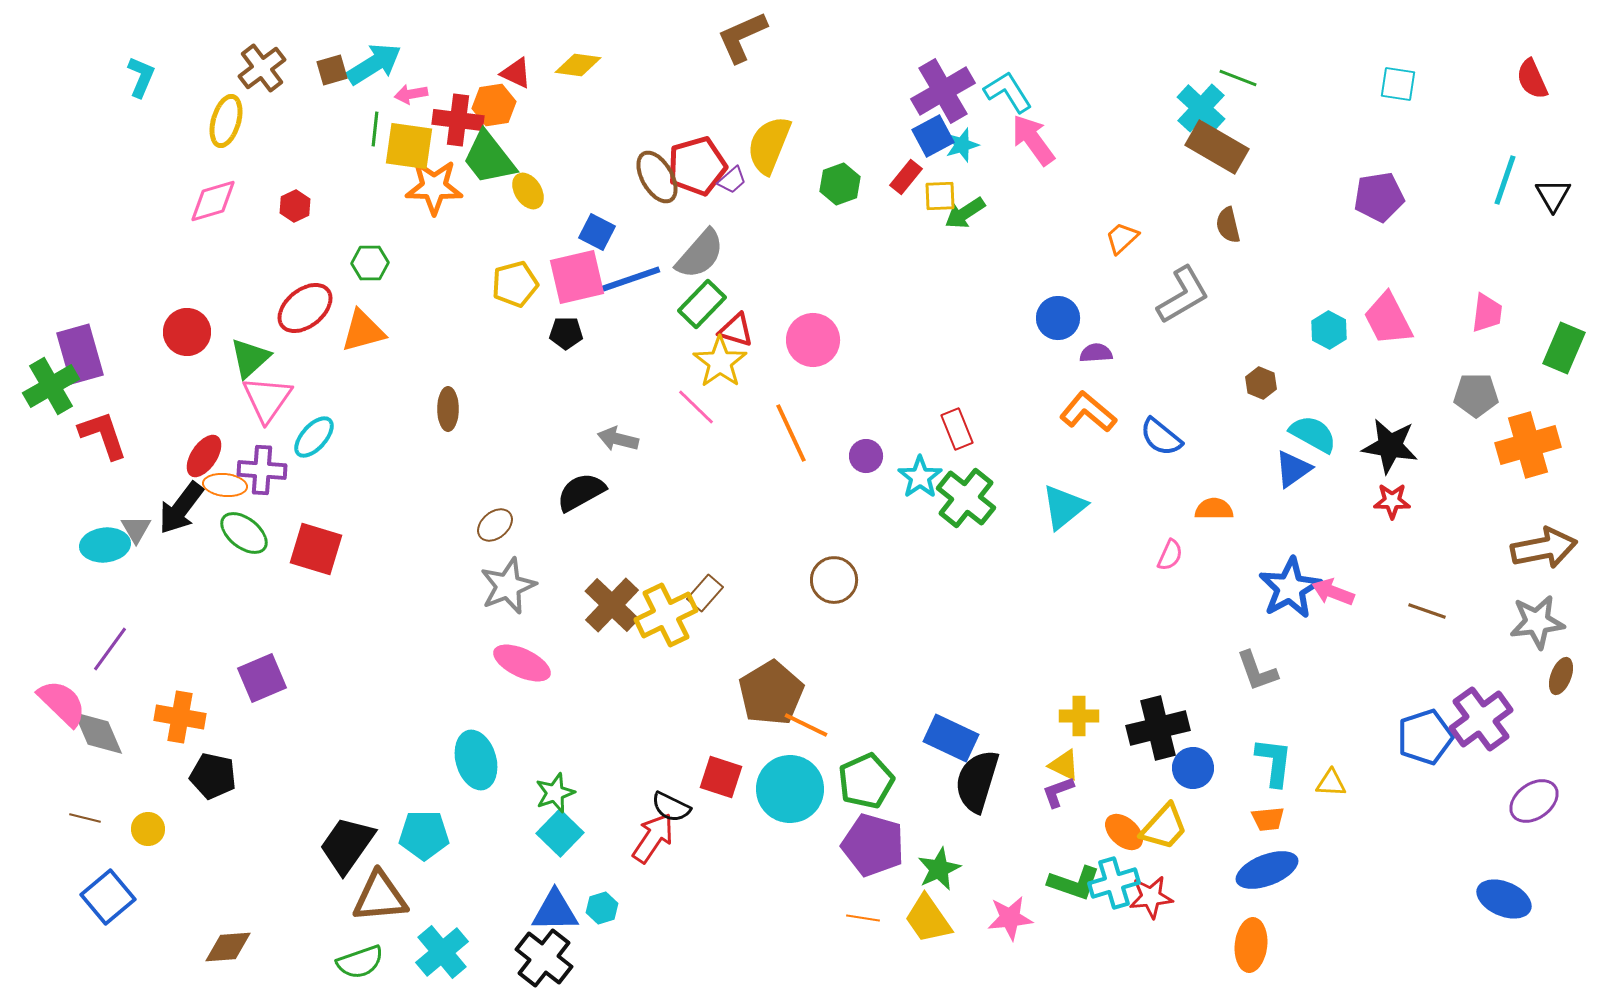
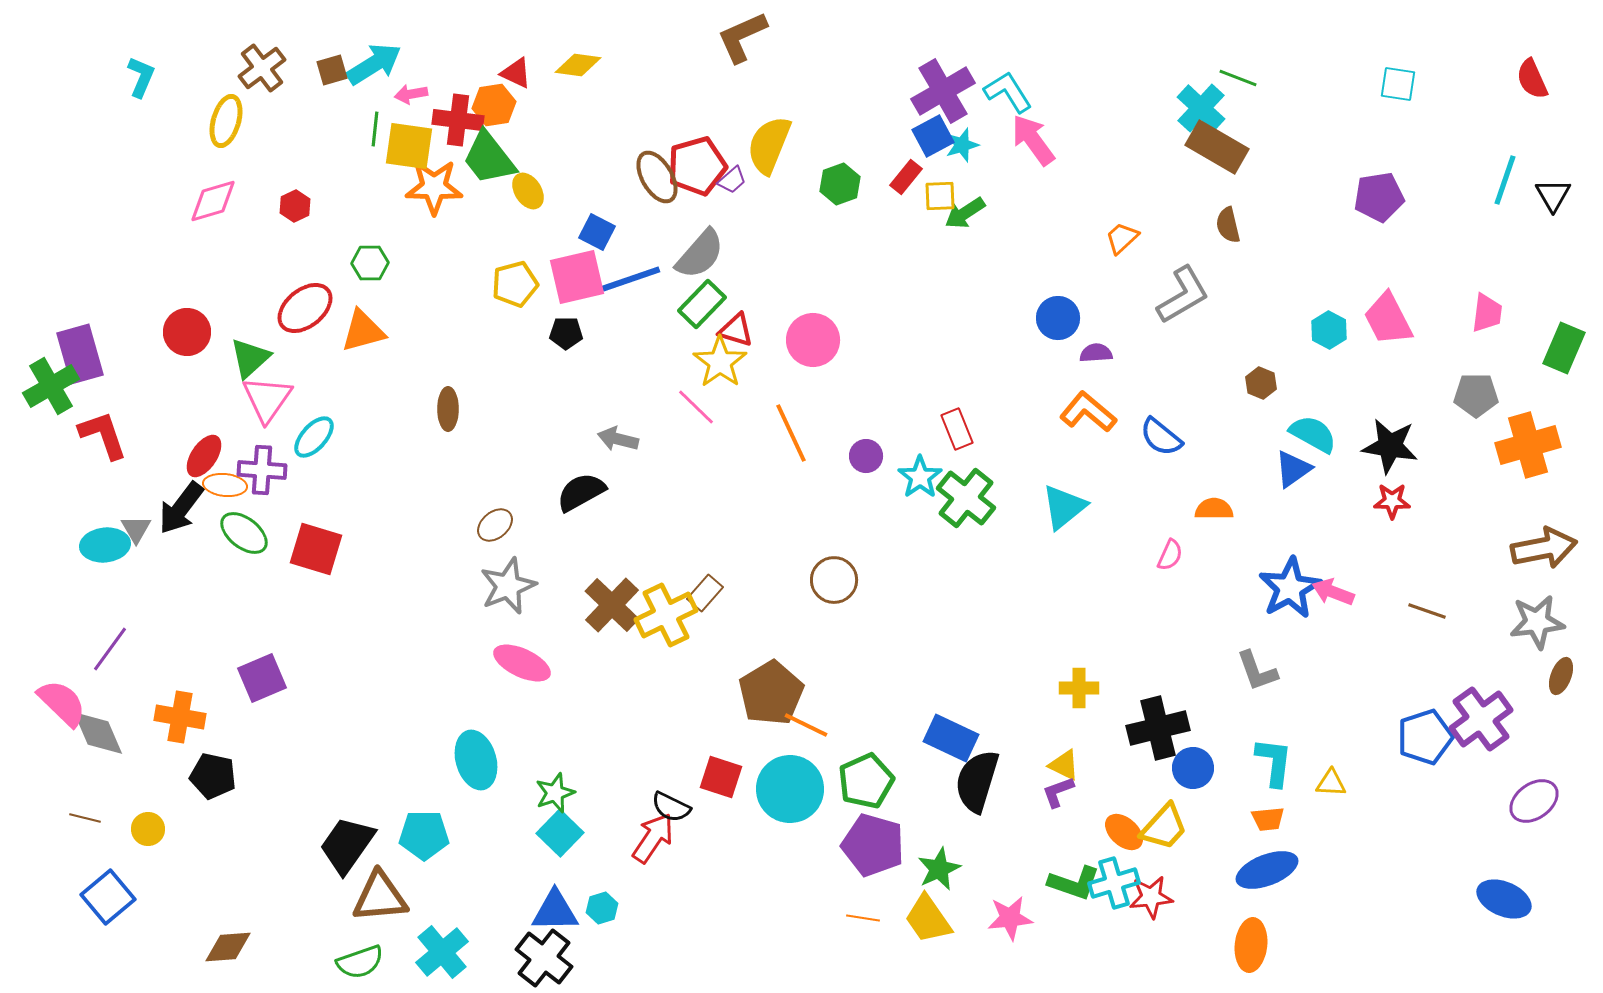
yellow cross at (1079, 716): moved 28 px up
